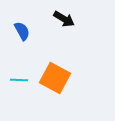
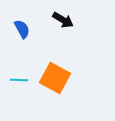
black arrow: moved 1 px left, 1 px down
blue semicircle: moved 2 px up
